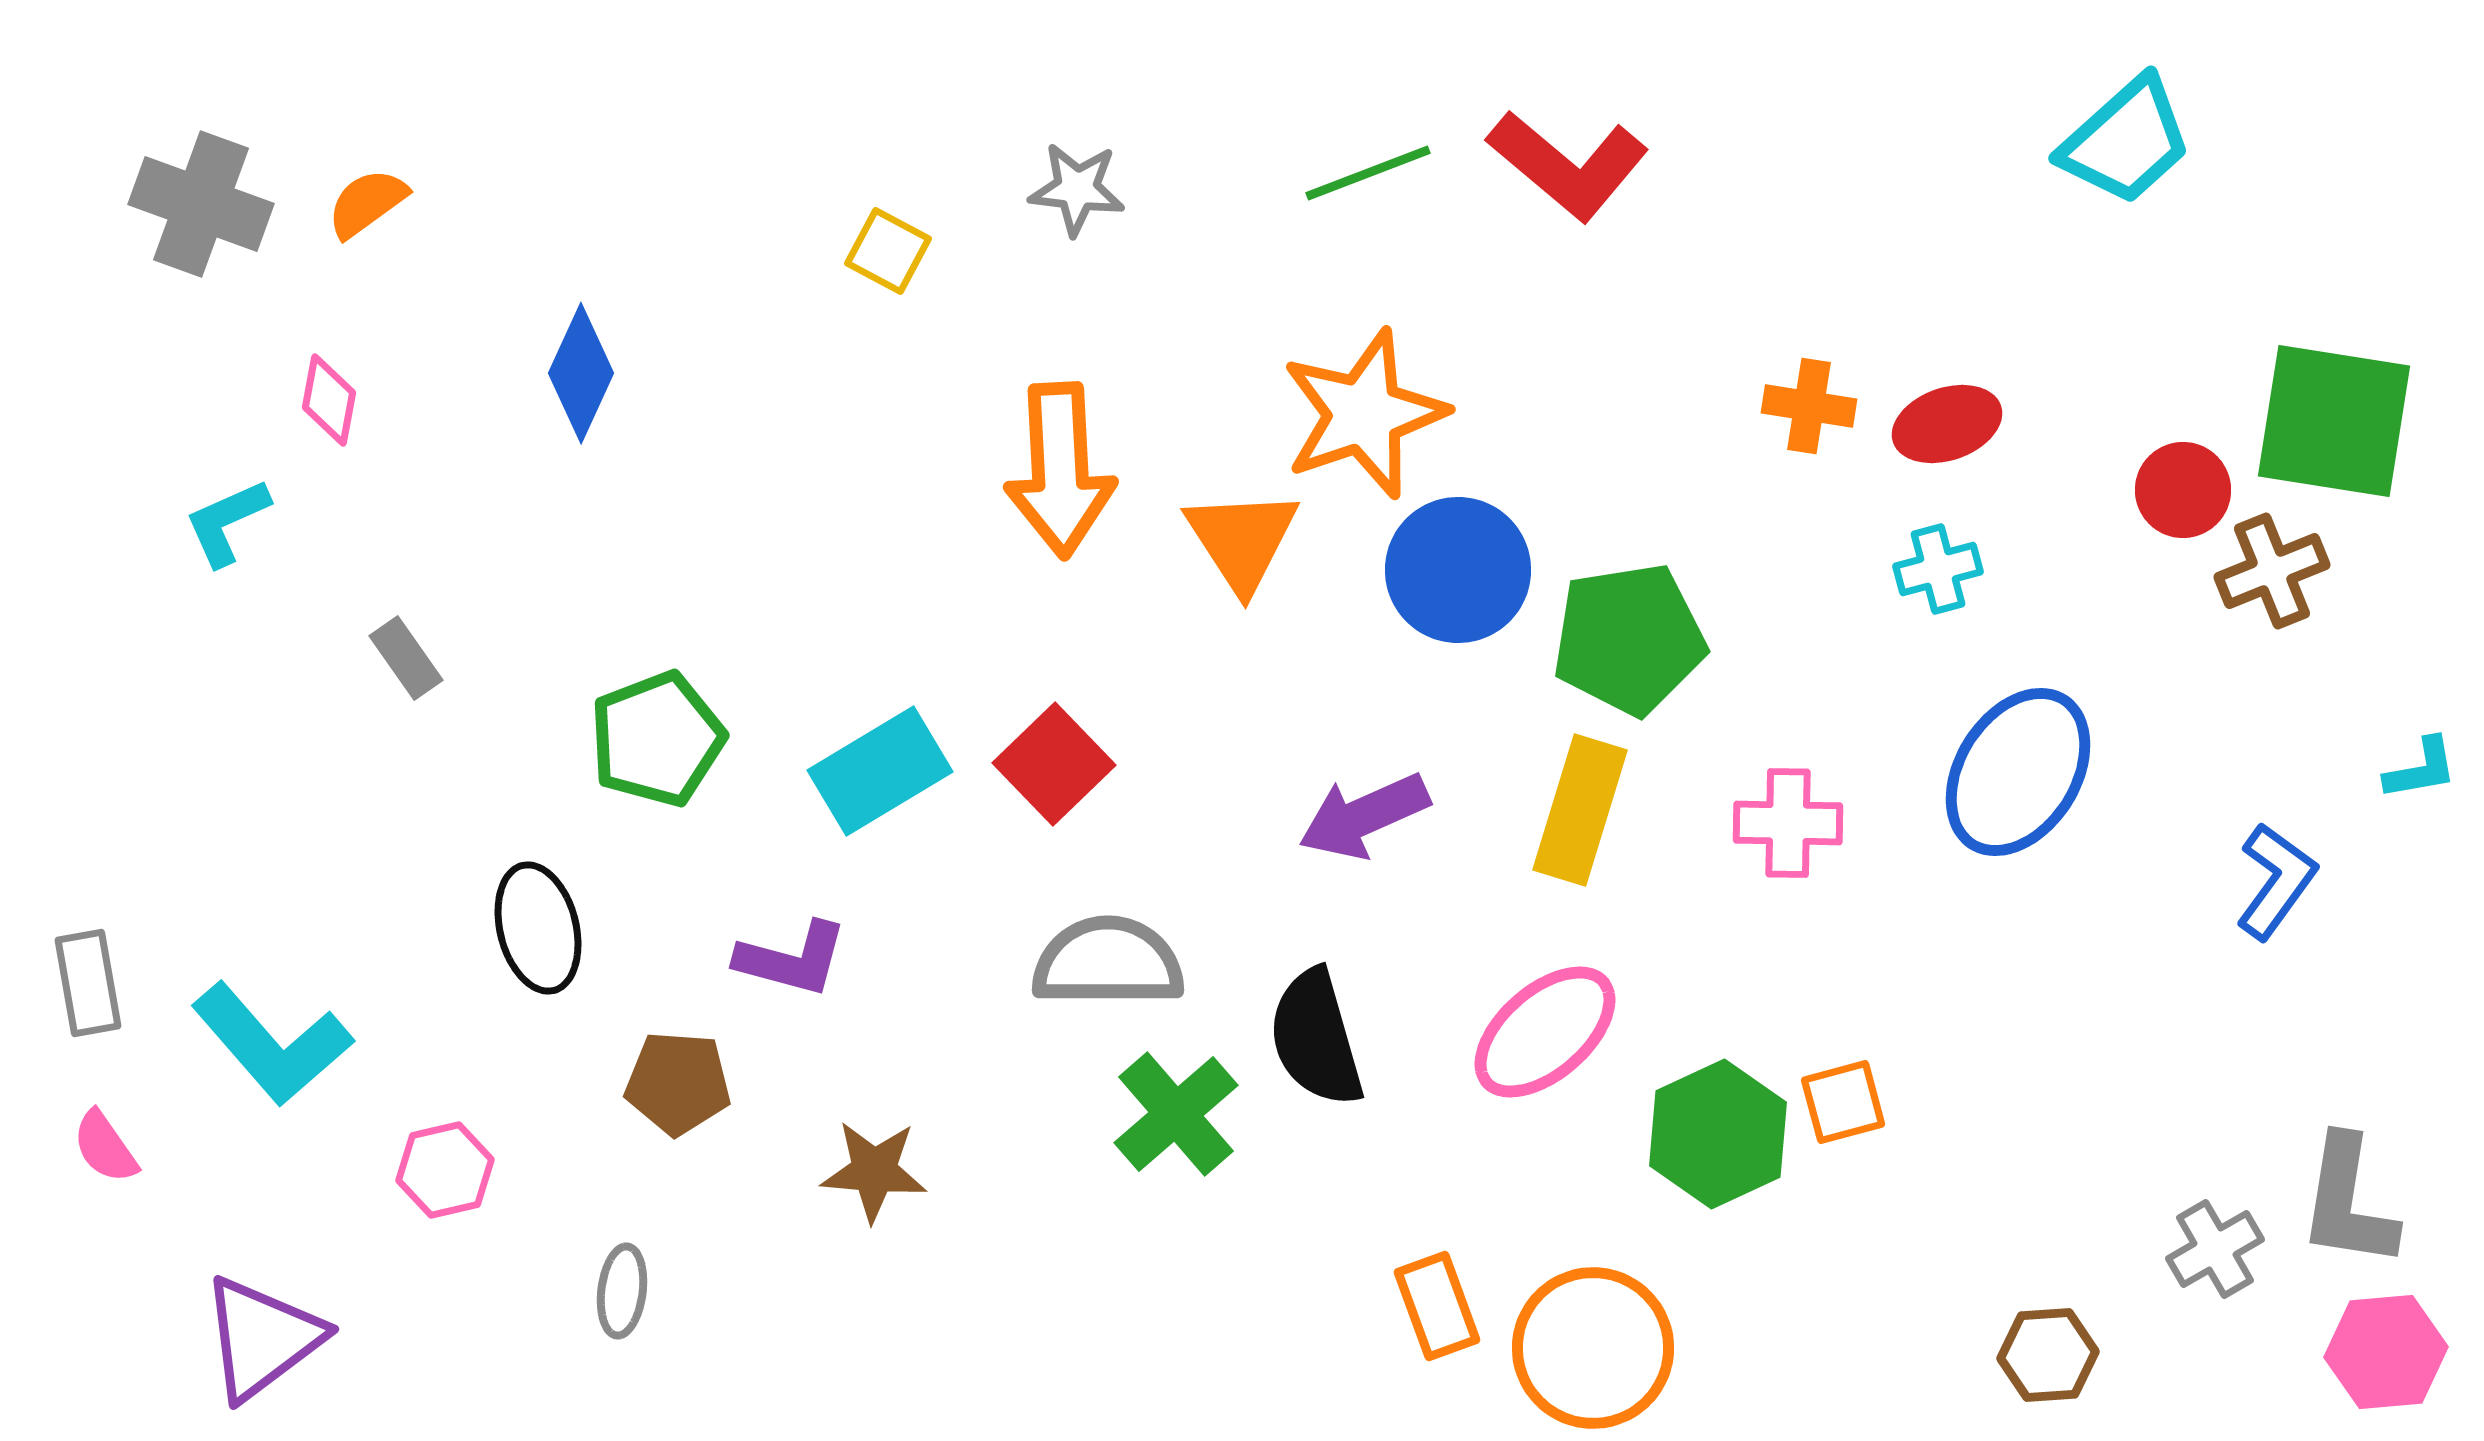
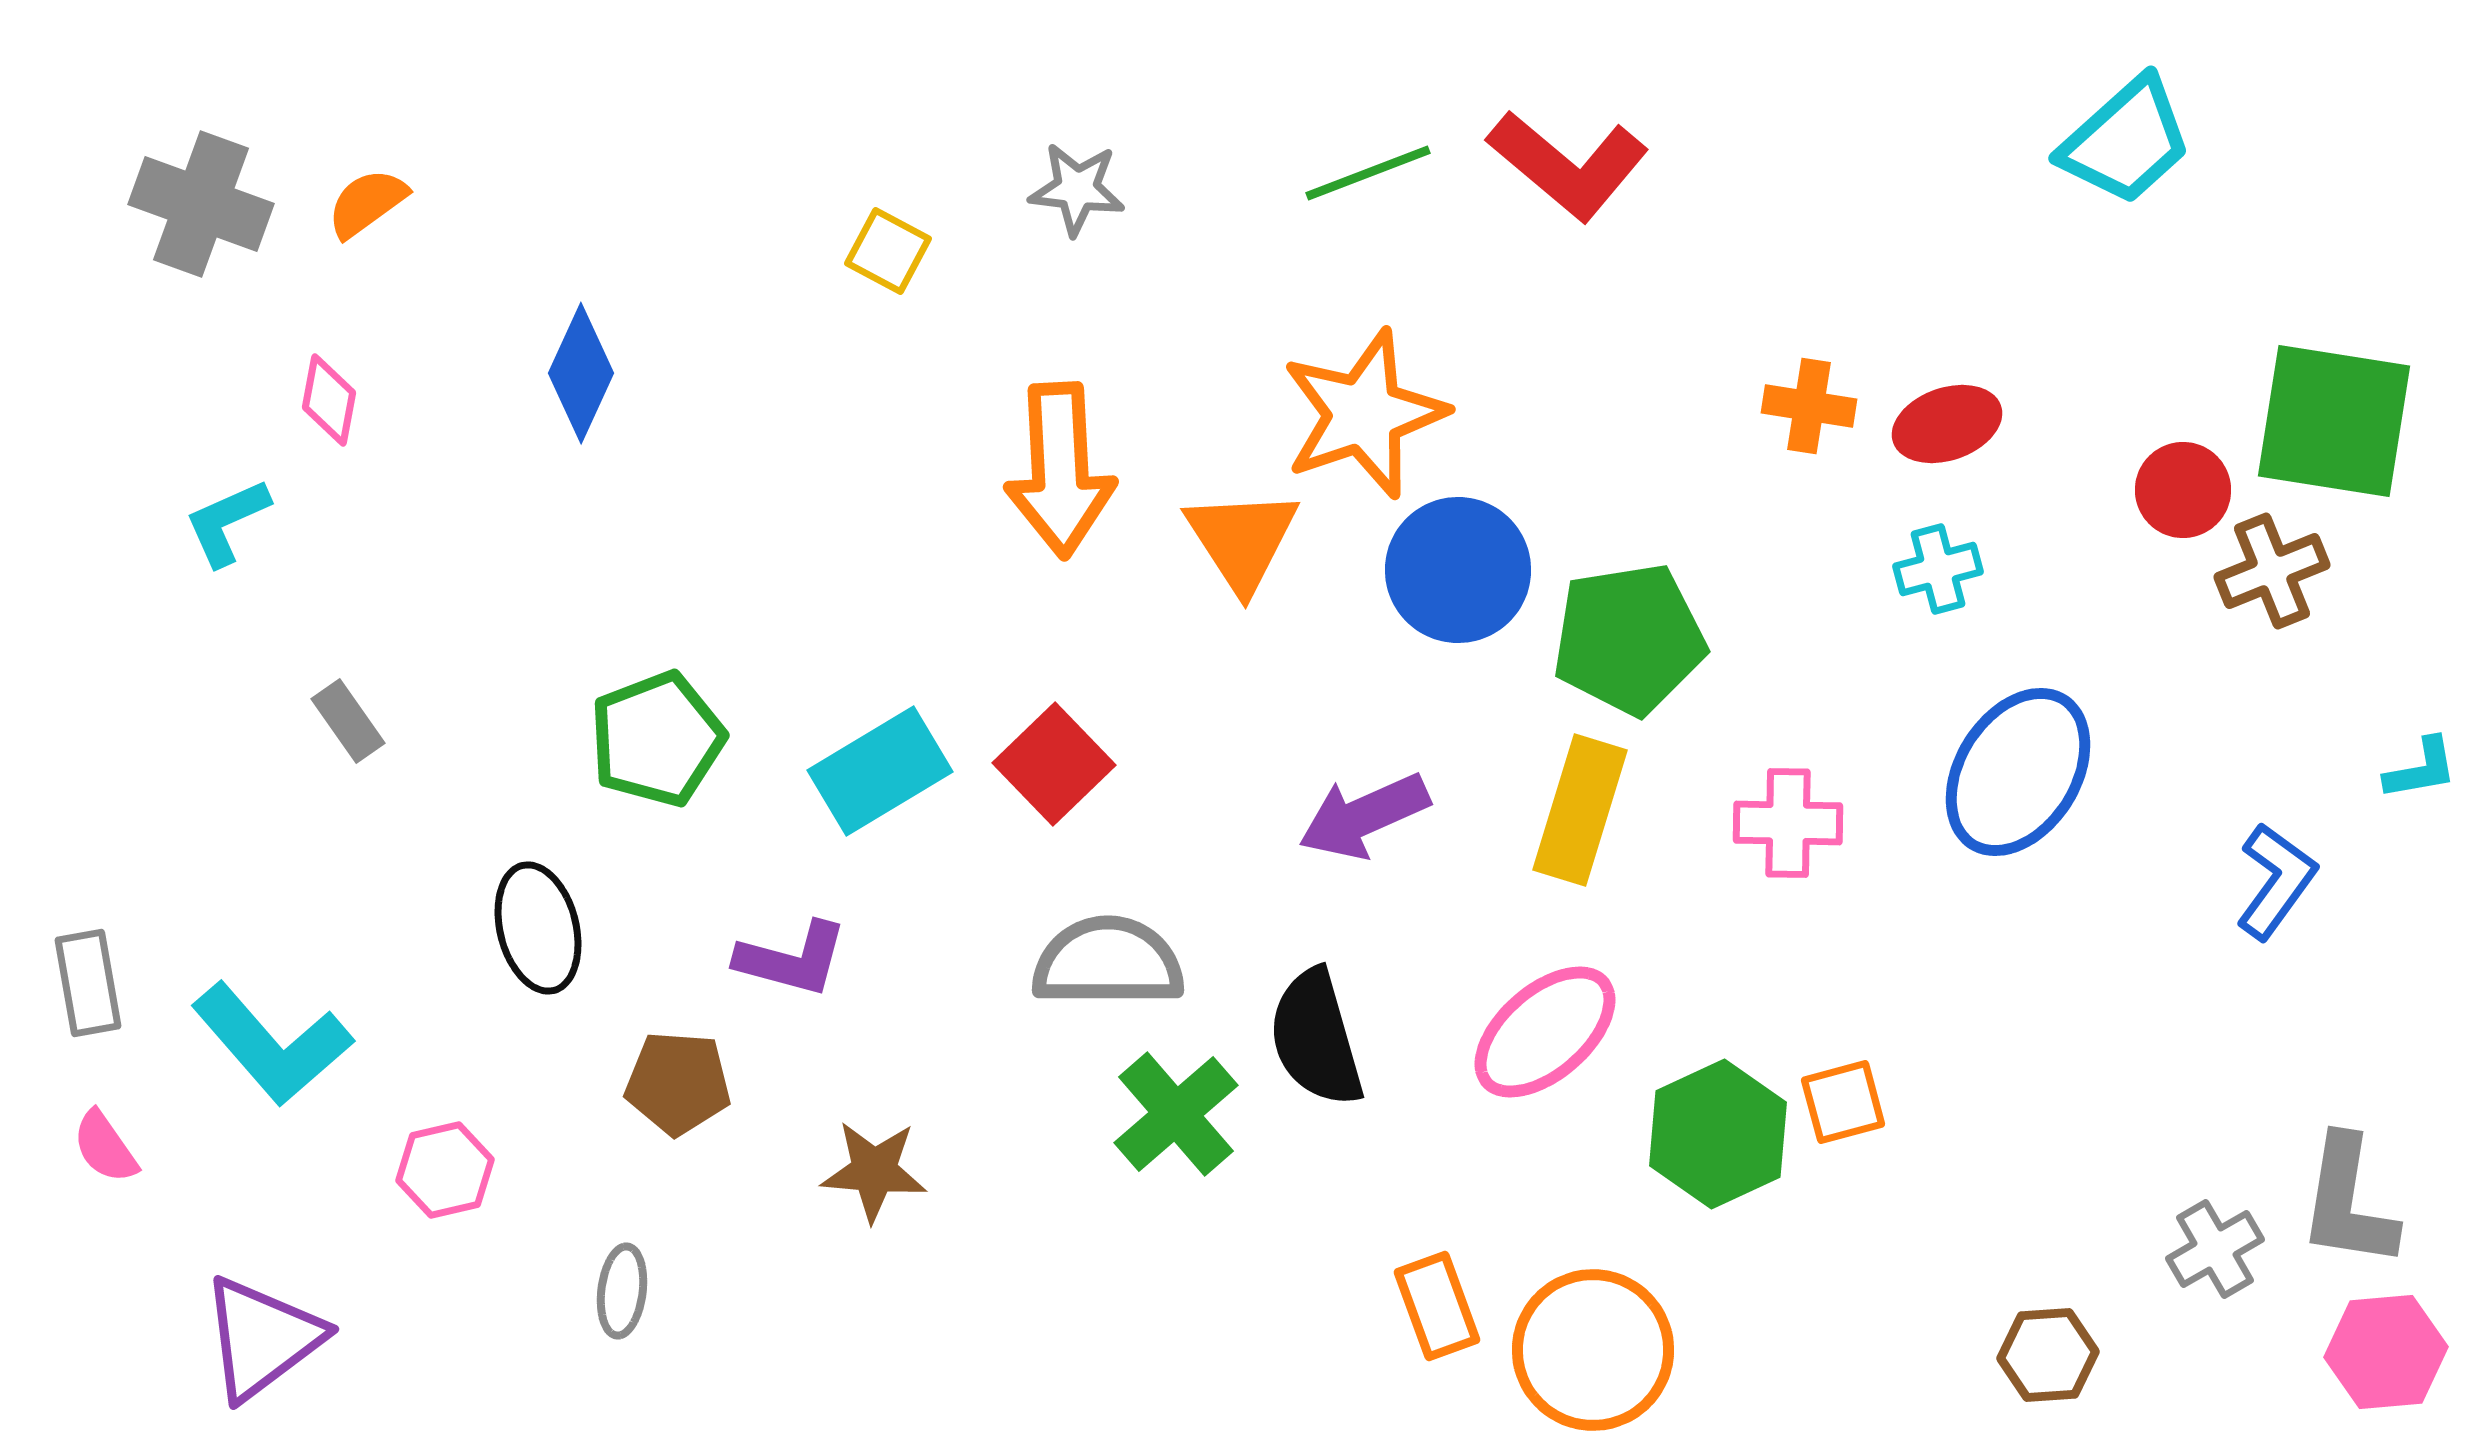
gray rectangle at (406, 658): moved 58 px left, 63 px down
orange circle at (1593, 1348): moved 2 px down
